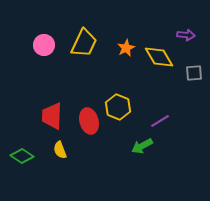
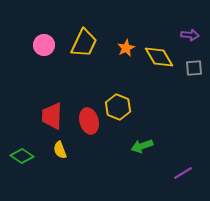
purple arrow: moved 4 px right
gray square: moved 5 px up
purple line: moved 23 px right, 52 px down
green arrow: rotated 10 degrees clockwise
